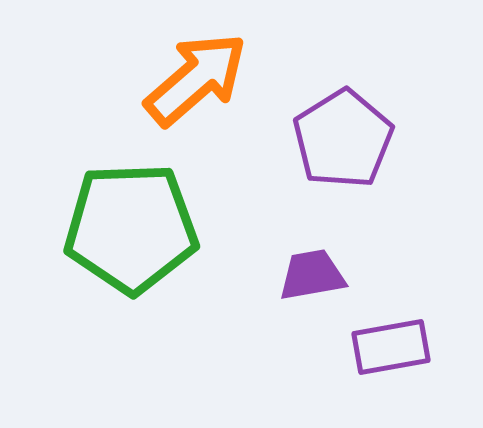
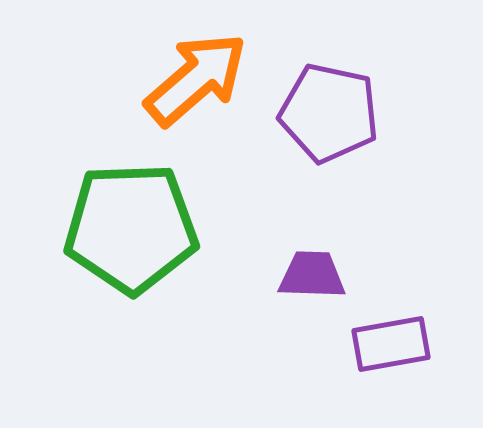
purple pentagon: moved 14 px left, 26 px up; rotated 28 degrees counterclockwise
purple trapezoid: rotated 12 degrees clockwise
purple rectangle: moved 3 px up
